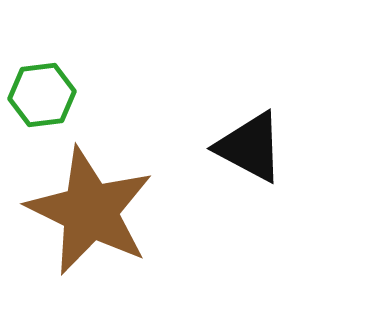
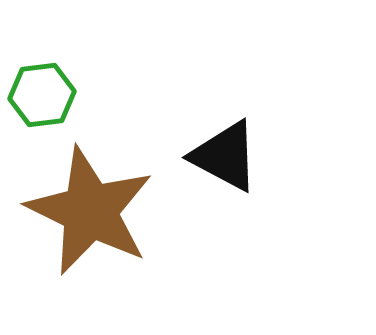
black triangle: moved 25 px left, 9 px down
